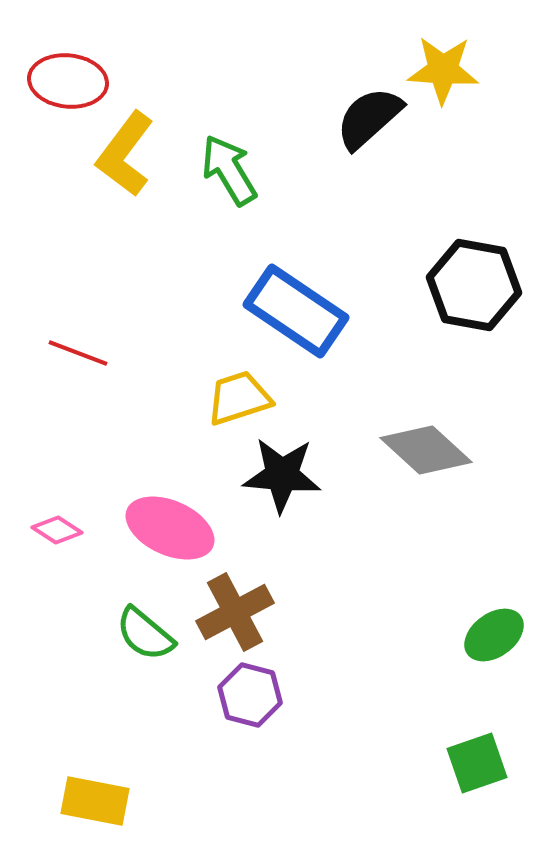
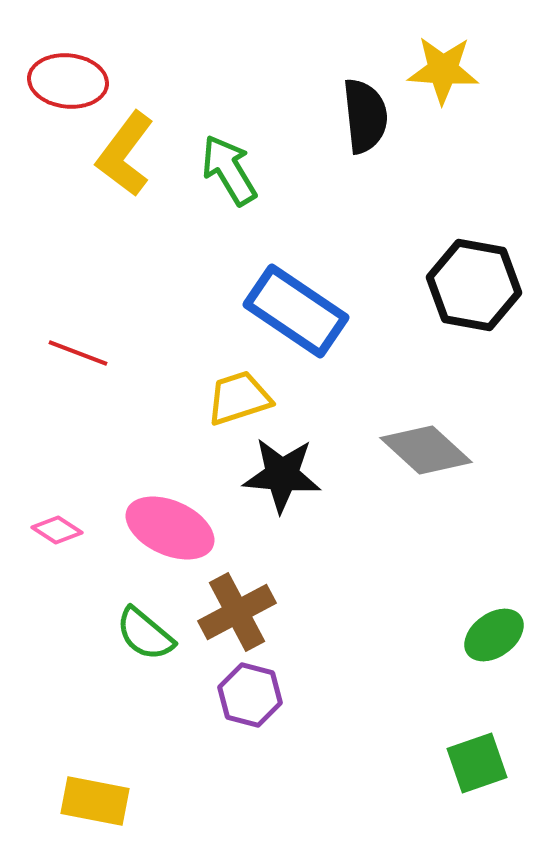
black semicircle: moved 4 px left, 2 px up; rotated 126 degrees clockwise
brown cross: moved 2 px right
